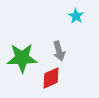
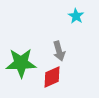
green star: moved 1 px left, 5 px down
red diamond: moved 1 px right, 1 px up
